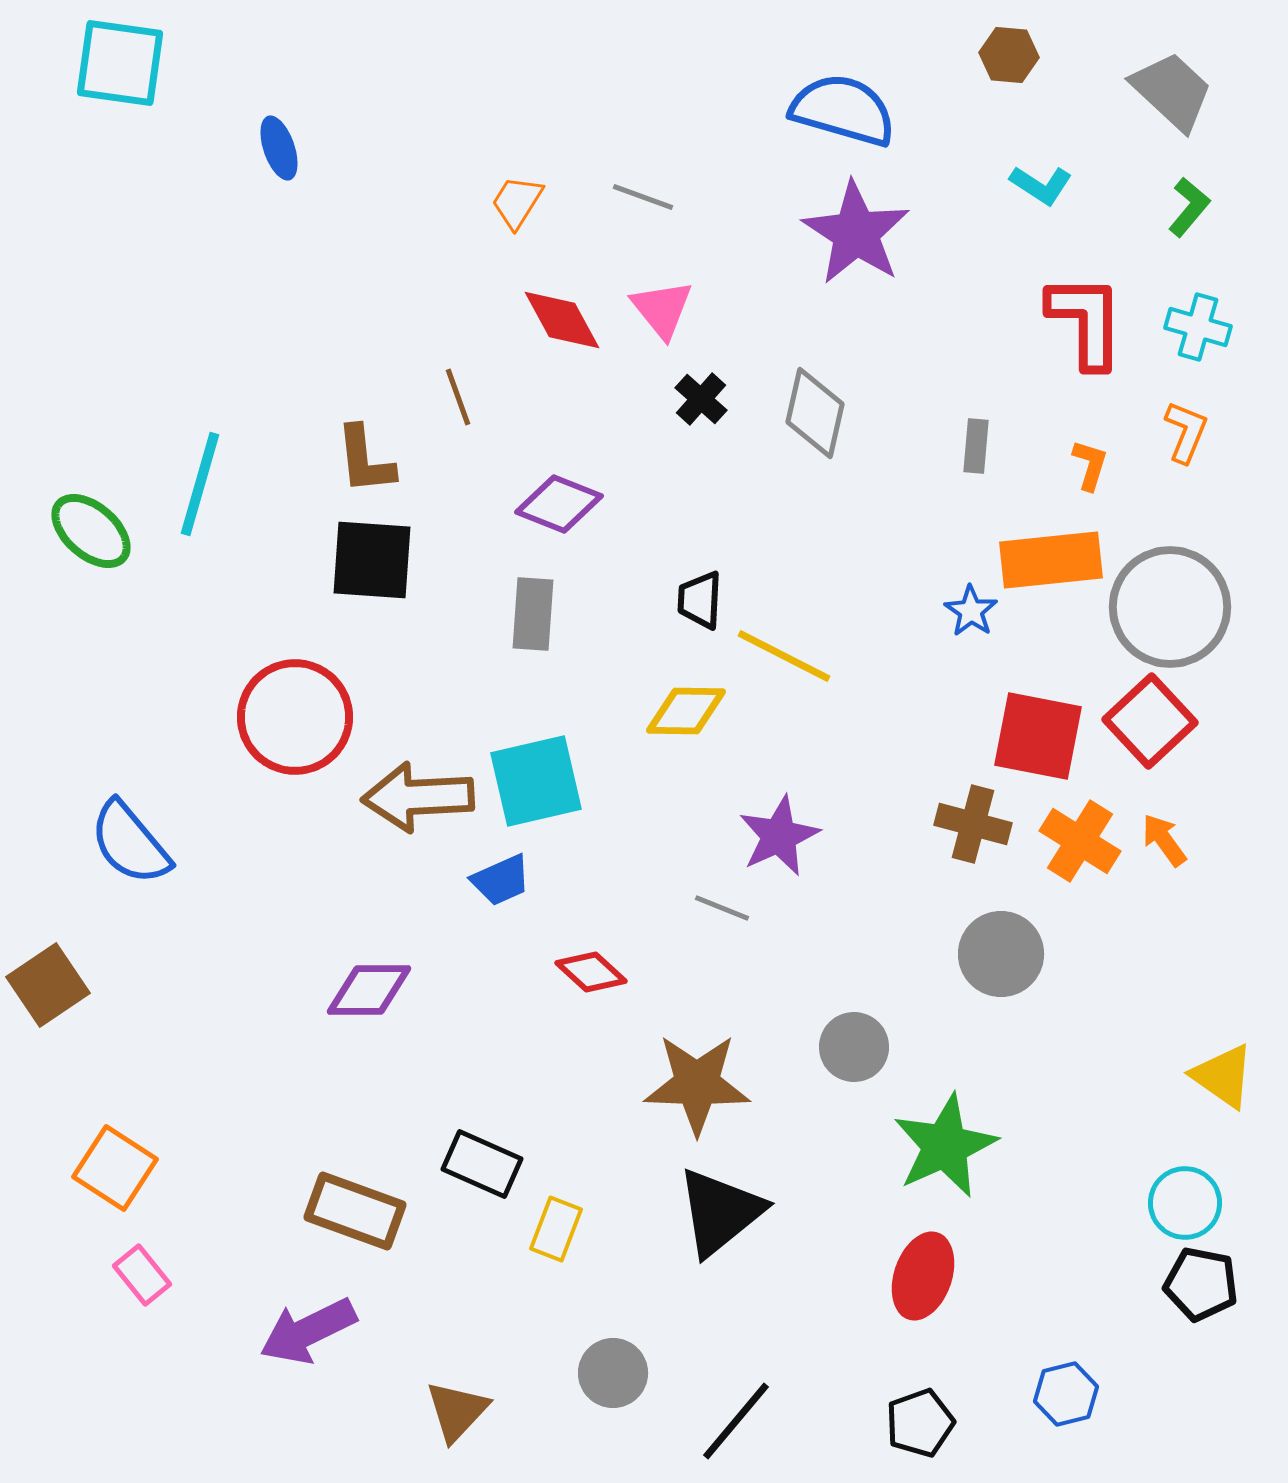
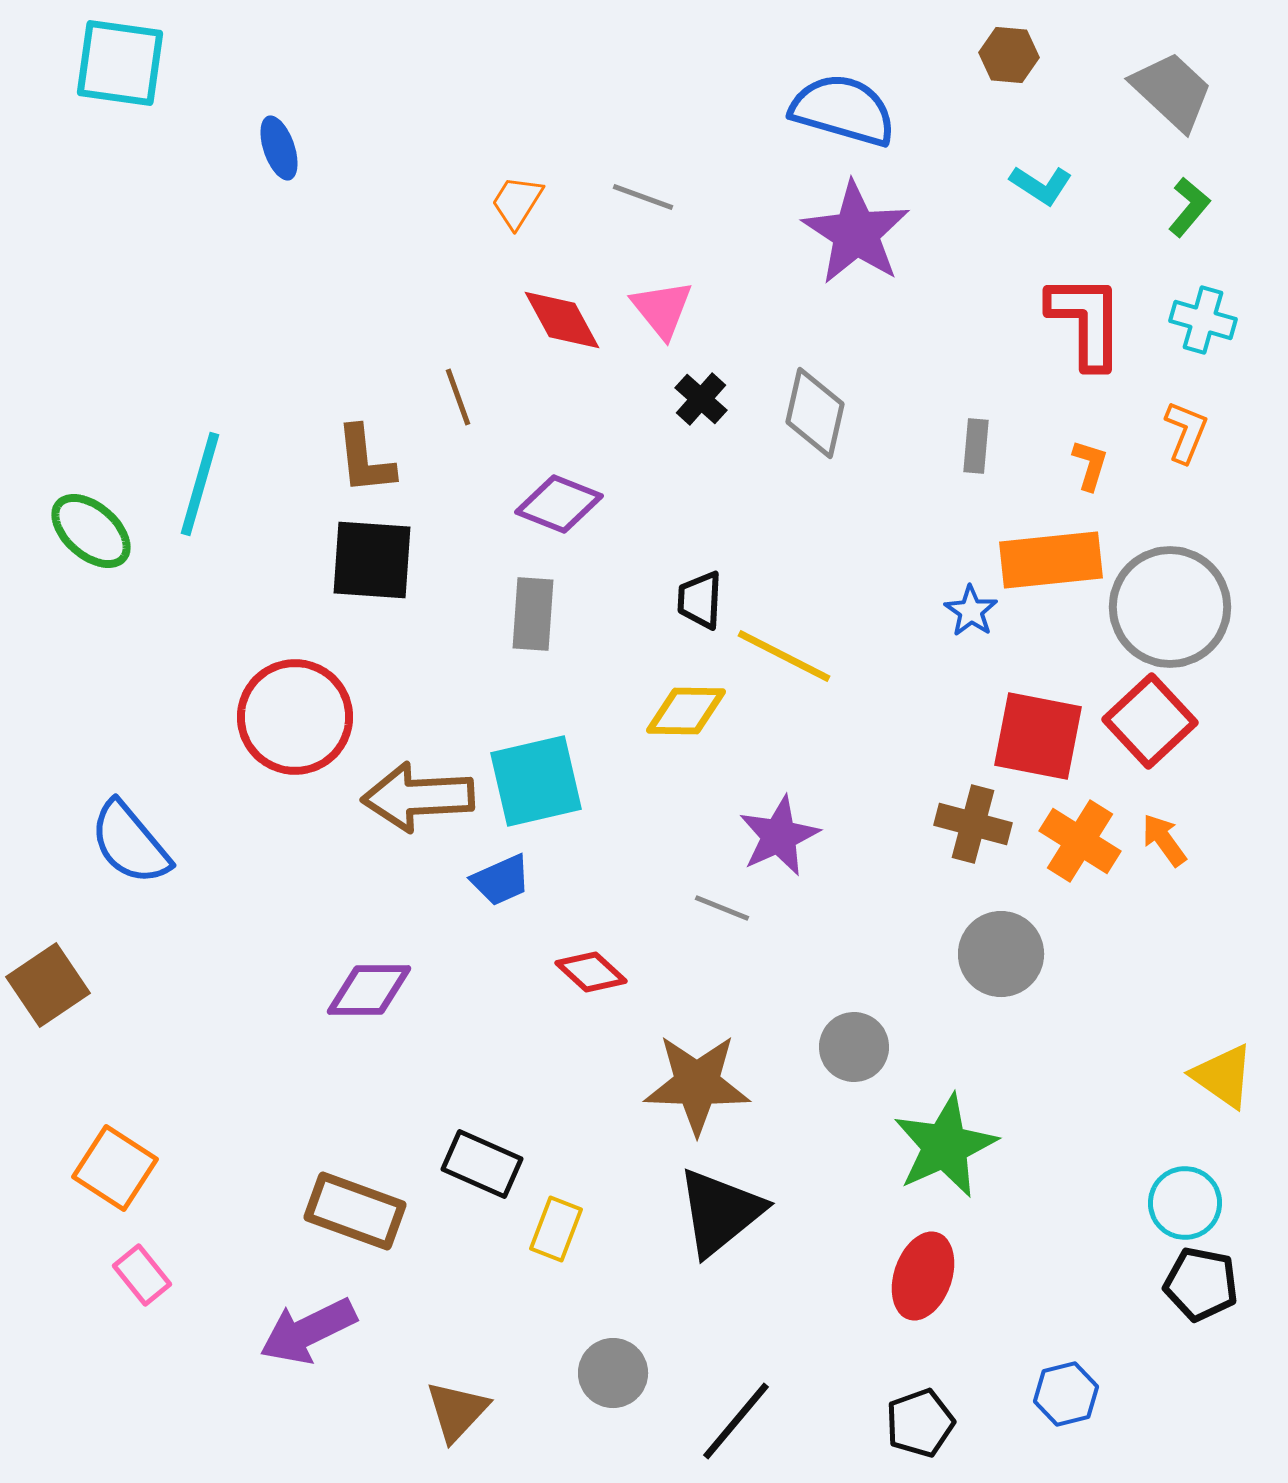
cyan cross at (1198, 327): moved 5 px right, 7 px up
